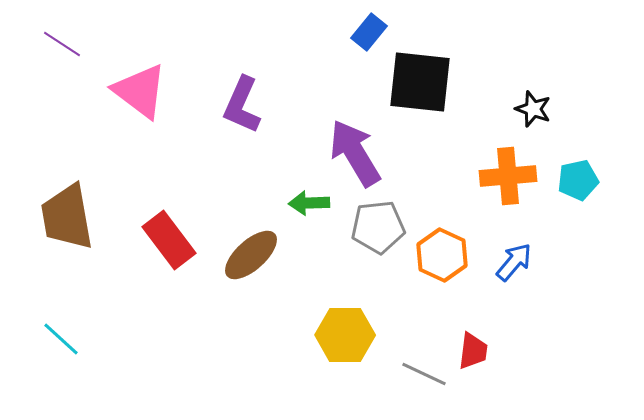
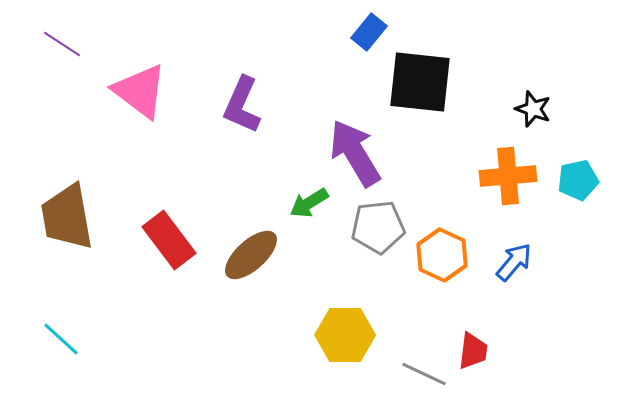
green arrow: rotated 30 degrees counterclockwise
